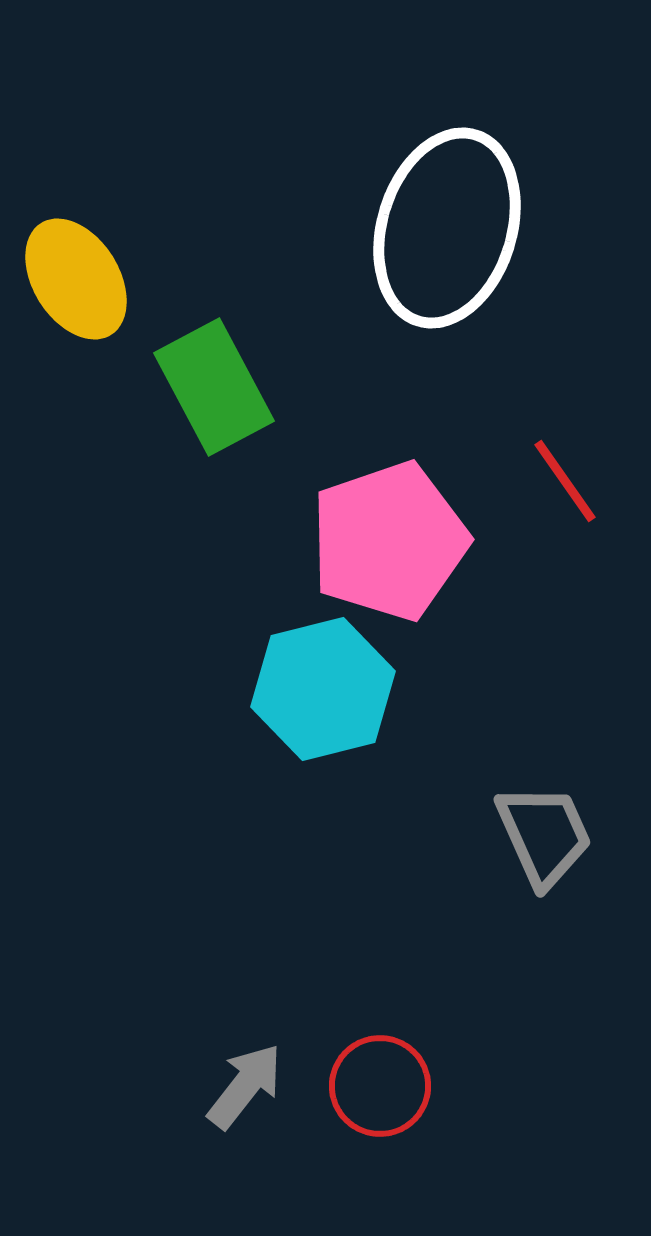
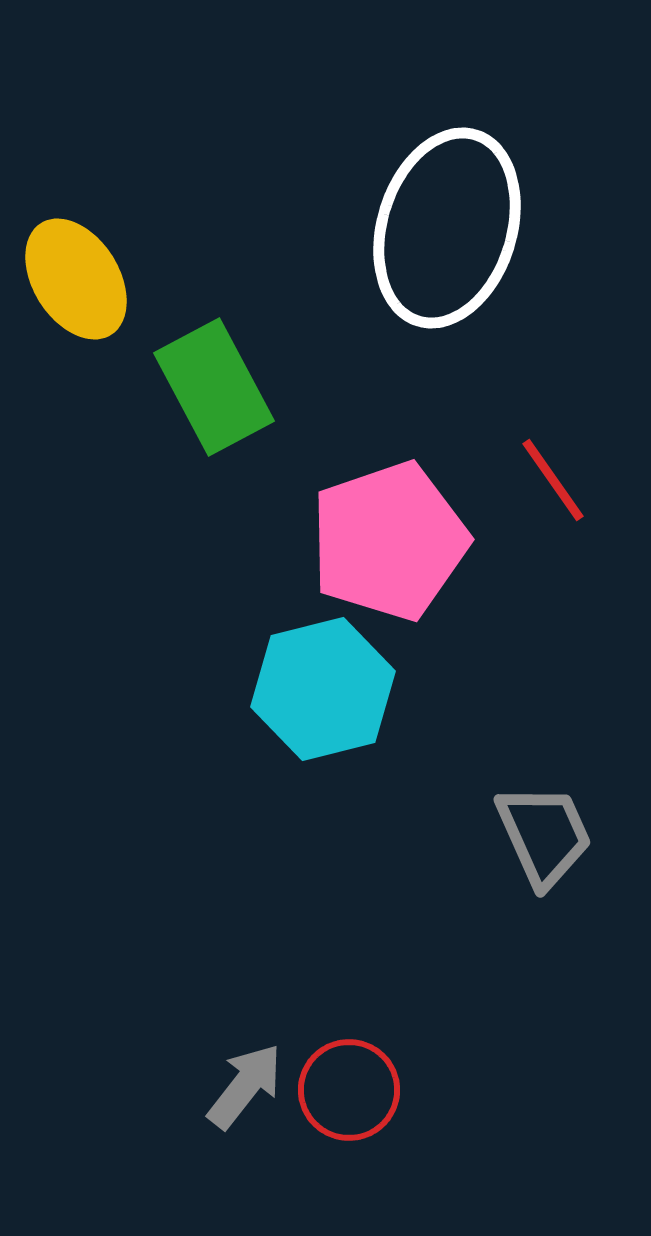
red line: moved 12 px left, 1 px up
red circle: moved 31 px left, 4 px down
